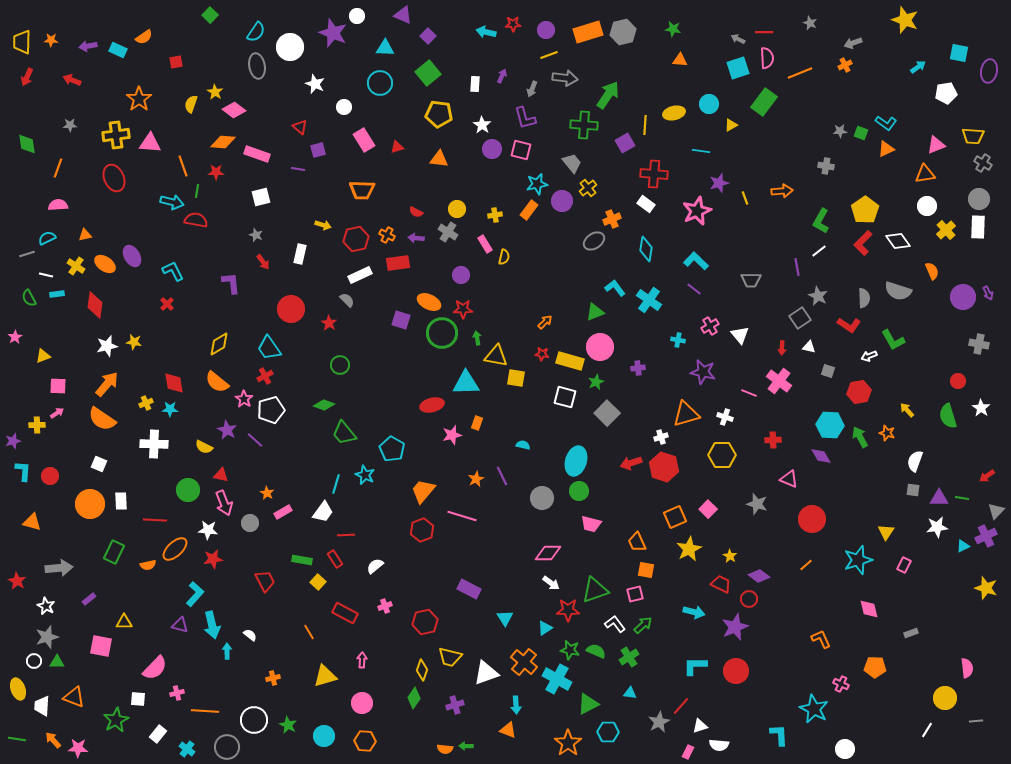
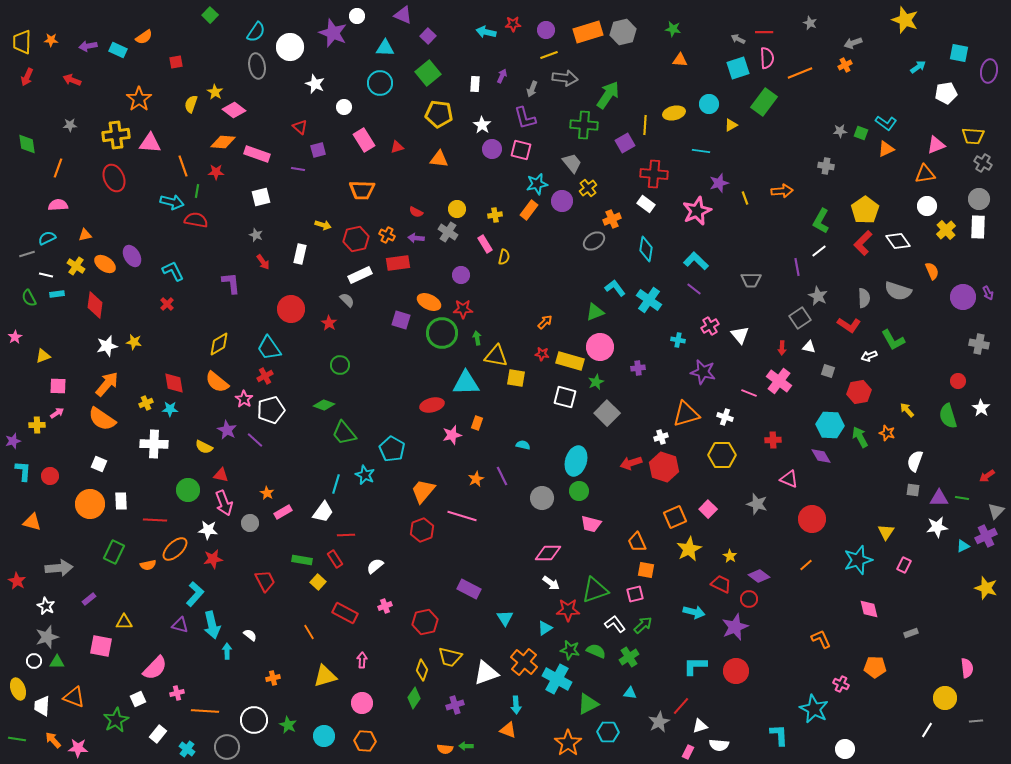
white square at (138, 699): rotated 28 degrees counterclockwise
